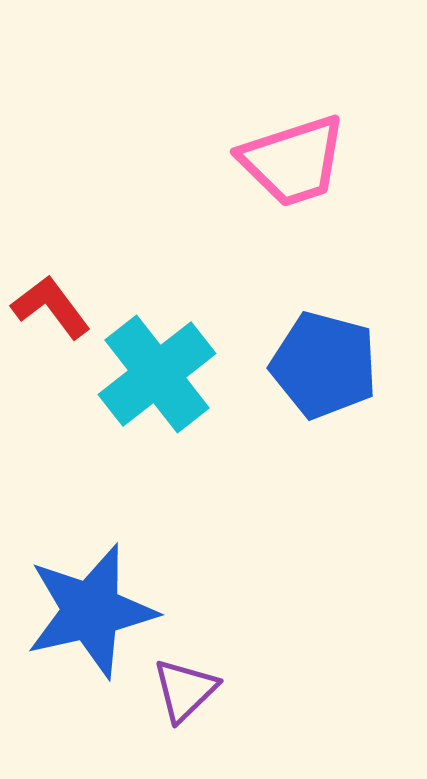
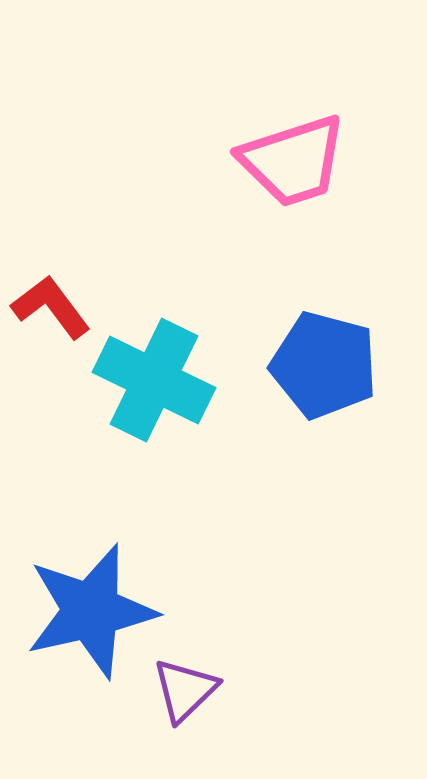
cyan cross: moved 3 px left, 6 px down; rotated 26 degrees counterclockwise
